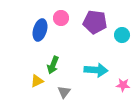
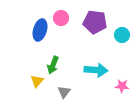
yellow triangle: rotated 24 degrees counterclockwise
pink star: moved 1 px left, 1 px down
